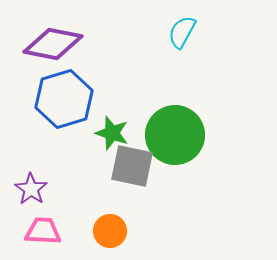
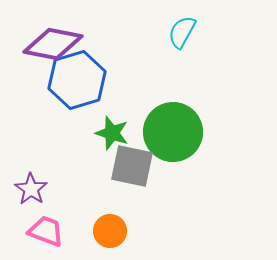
blue hexagon: moved 13 px right, 19 px up
green circle: moved 2 px left, 3 px up
pink trapezoid: moved 3 px right; rotated 18 degrees clockwise
